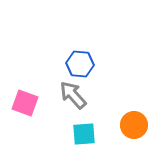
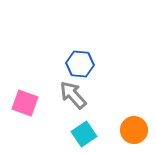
orange circle: moved 5 px down
cyan square: rotated 30 degrees counterclockwise
